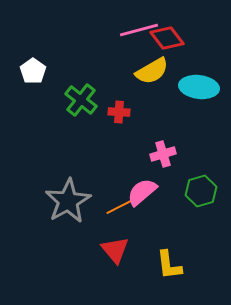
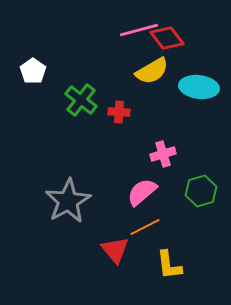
orange line: moved 24 px right, 21 px down
